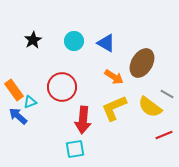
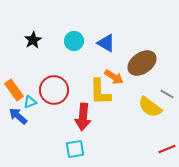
brown ellipse: rotated 24 degrees clockwise
red circle: moved 8 px left, 3 px down
yellow L-shape: moved 14 px left, 16 px up; rotated 68 degrees counterclockwise
red arrow: moved 3 px up
red line: moved 3 px right, 14 px down
